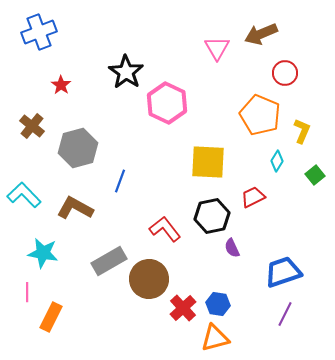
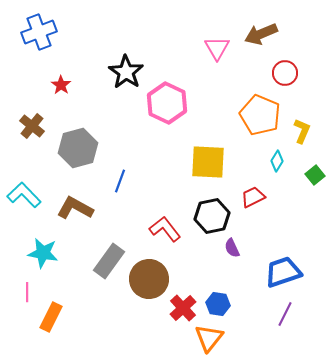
gray rectangle: rotated 24 degrees counterclockwise
orange triangle: moved 6 px left; rotated 36 degrees counterclockwise
